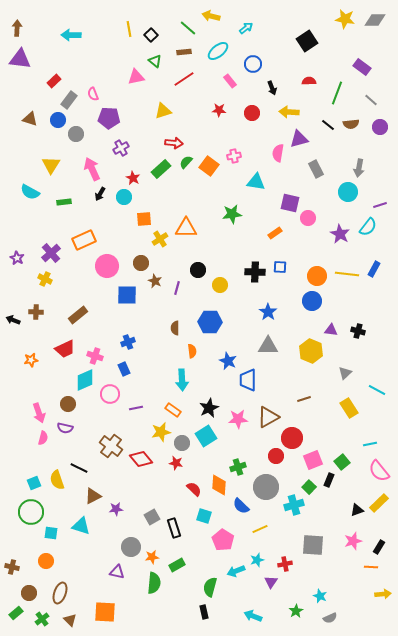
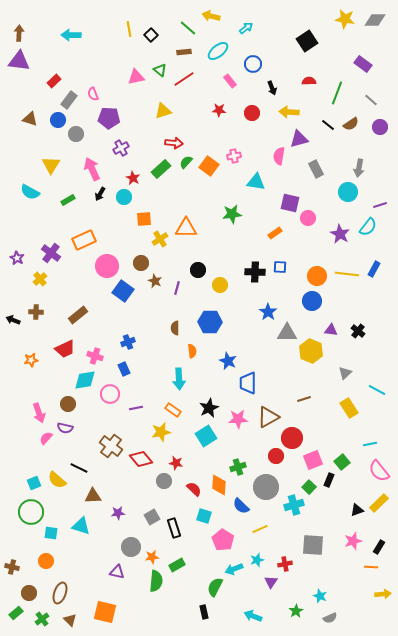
brown arrow at (17, 28): moved 2 px right, 5 px down
purple triangle at (20, 59): moved 1 px left, 2 px down
green triangle at (155, 61): moved 5 px right, 9 px down
purple rectangle at (362, 67): moved 1 px right, 3 px up
brown semicircle at (351, 124): rotated 28 degrees counterclockwise
pink semicircle at (278, 153): moved 1 px right, 3 px down
green rectangle at (64, 202): moved 4 px right, 2 px up; rotated 24 degrees counterclockwise
purple cross at (51, 253): rotated 12 degrees counterclockwise
yellow cross at (45, 279): moved 5 px left; rotated 24 degrees clockwise
blue square at (127, 295): moved 4 px left, 4 px up; rotated 35 degrees clockwise
black cross at (358, 331): rotated 24 degrees clockwise
gray triangle at (268, 346): moved 19 px right, 13 px up
cyan diamond at (85, 380): rotated 15 degrees clockwise
cyan arrow at (182, 380): moved 3 px left, 1 px up
blue trapezoid at (248, 380): moved 3 px down
pink semicircle at (43, 438): moved 3 px right; rotated 152 degrees counterclockwise
gray circle at (182, 443): moved 18 px left, 38 px down
yellow semicircle at (57, 480): rotated 30 degrees counterclockwise
brown triangle at (93, 496): rotated 24 degrees clockwise
purple star at (116, 509): moved 2 px right, 4 px down
cyan arrow at (236, 571): moved 2 px left, 2 px up
green semicircle at (154, 583): moved 2 px right, 2 px up
green semicircle at (210, 587): moved 5 px right; rotated 12 degrees clockwise
orange square at (105, 612): rotated 10 degrees clockwise
